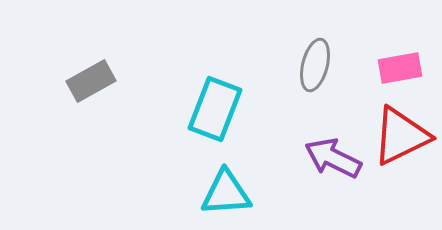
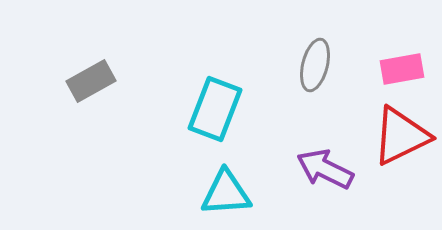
pink rectangle: moved 2 px right, 1 px down
purple arrow: moved 8 px left, 11 px down
